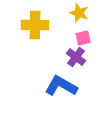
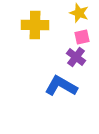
pink square: moved 1 px left, 1 px up
